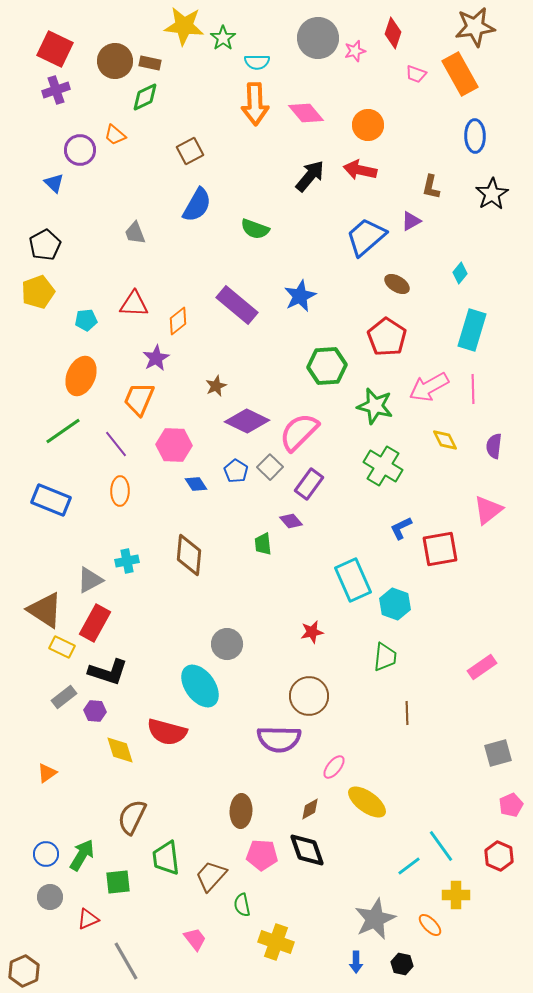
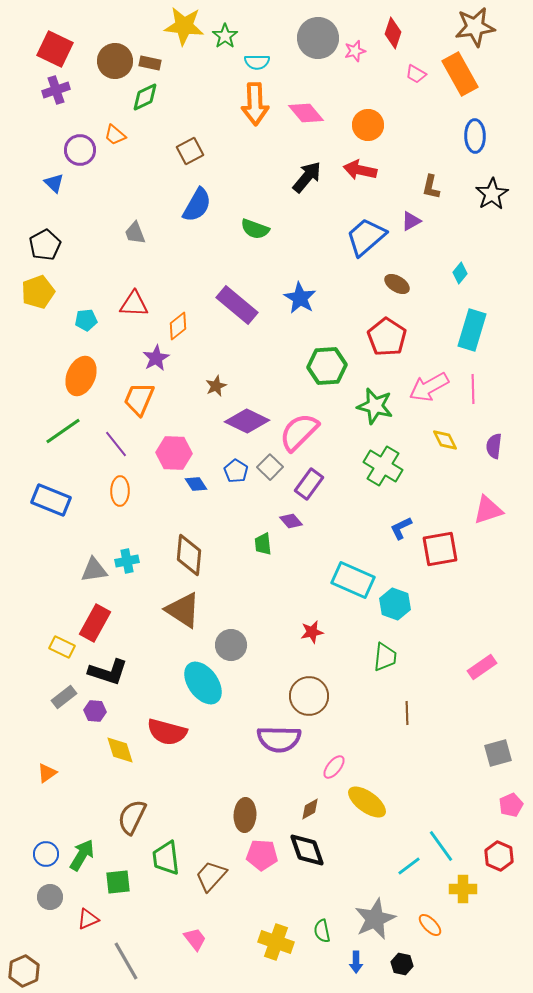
green star at (223, 38): moved 2 px right, 2 px up
pink trapezoid at (416, 74): rotated 10 degrees clockwise
black arrow at (310, 176): moved 3 px left, 1 px down
blue star at (300, 296): moved 2 px down; rotated 16 degrees counterclockwise
orange diamond at (178, 321): moved 5 px down
pink hexagon at (174, 445): moved 8 px down
pink triangle at (488, 510): rotated 20 degrees clockwise
gray triangle at (90, 580): moved 4 px right, 10 px up; rotated 20 degrees clockwise
cyan rectangle at (353, 580): rotated 42 degrees counterclockwise
brown triangle at (45, 610): moved 138 px right
gray circle at (227, 644): moved 4 px right, 1 px down
cyan ellipse at (200, 686): moved 3 px right, 3 px up
brown ellipse at (241, 811): moved 4 px right, 4 px down
yellow cross at (456, 895): moved 7 px right, 6 px up
green semicircle at (242, 905): moved 80 px right, 26 px down
